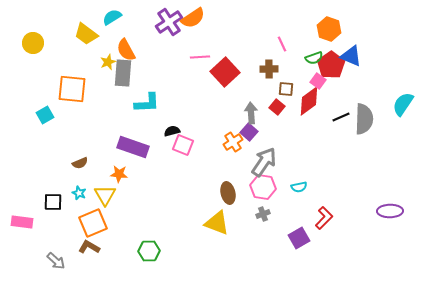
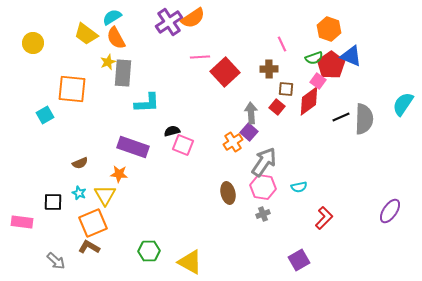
orange semicircle at (126, 50): moved 10 px left, 12 px up
purple ellipse at (390, 211): rotated 55 degrees counterclockwise
yellow triangle at (217, 223): moved 27 px left, 39 px down; rotated 8 degrees clockwise
purple square at (299, 238): moved 22 px down
